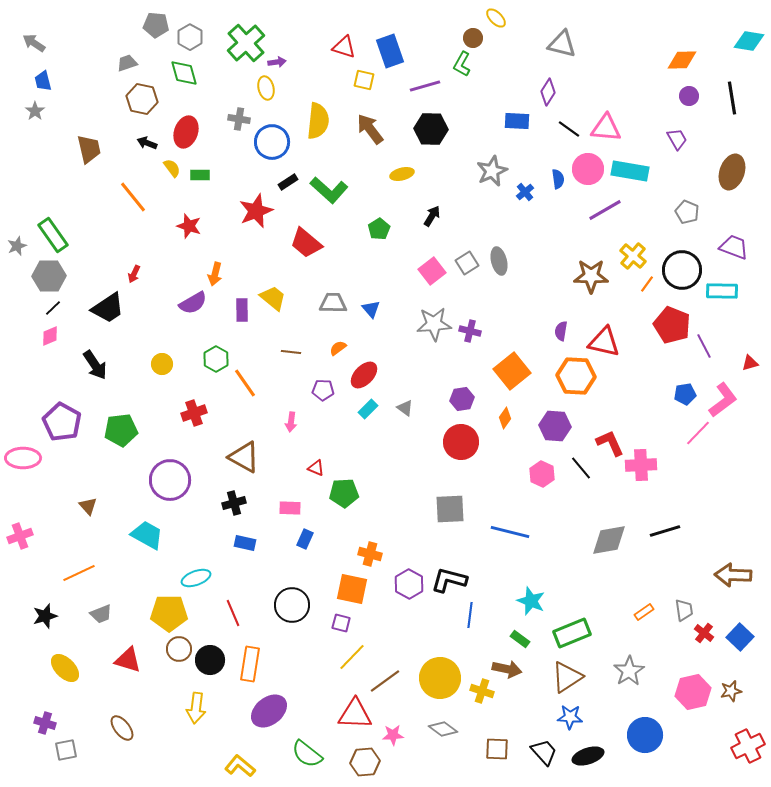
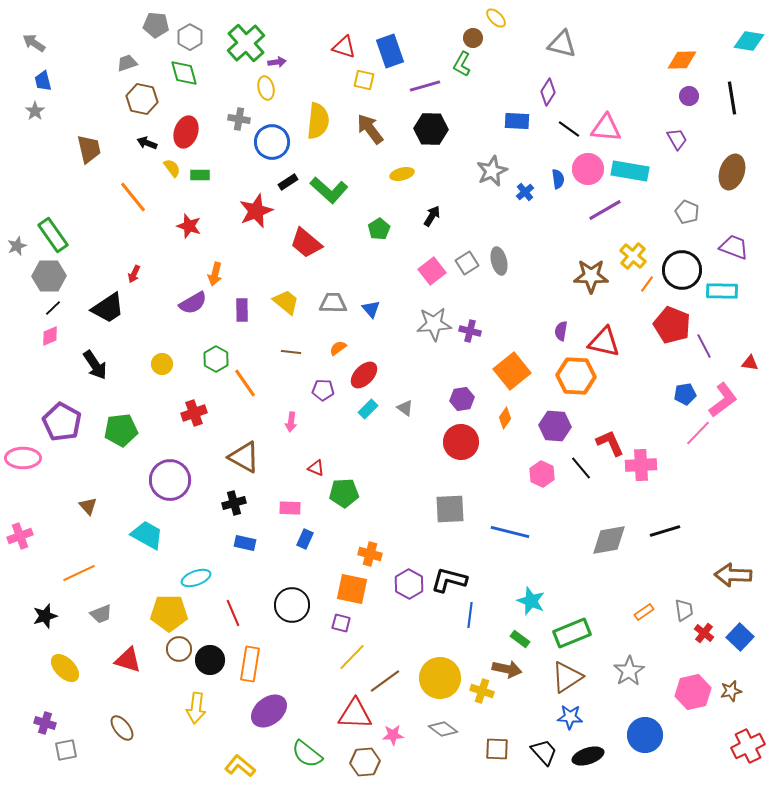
yellow trapezoid at (273, 298): moved 13 px right, 4 px down
red triangle at (750, 363): rotated 24 degrees clockwise
